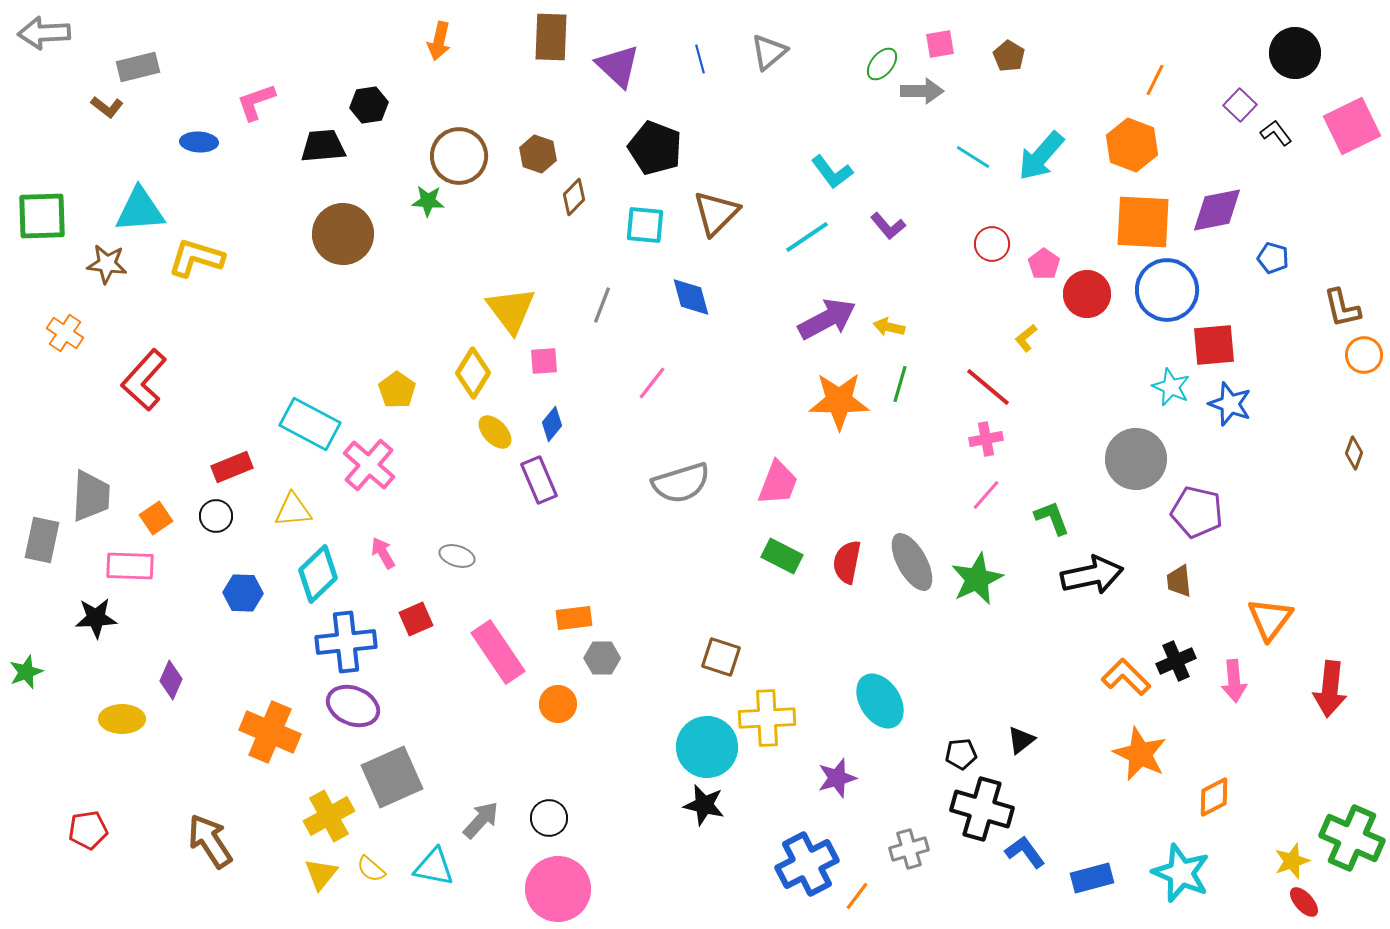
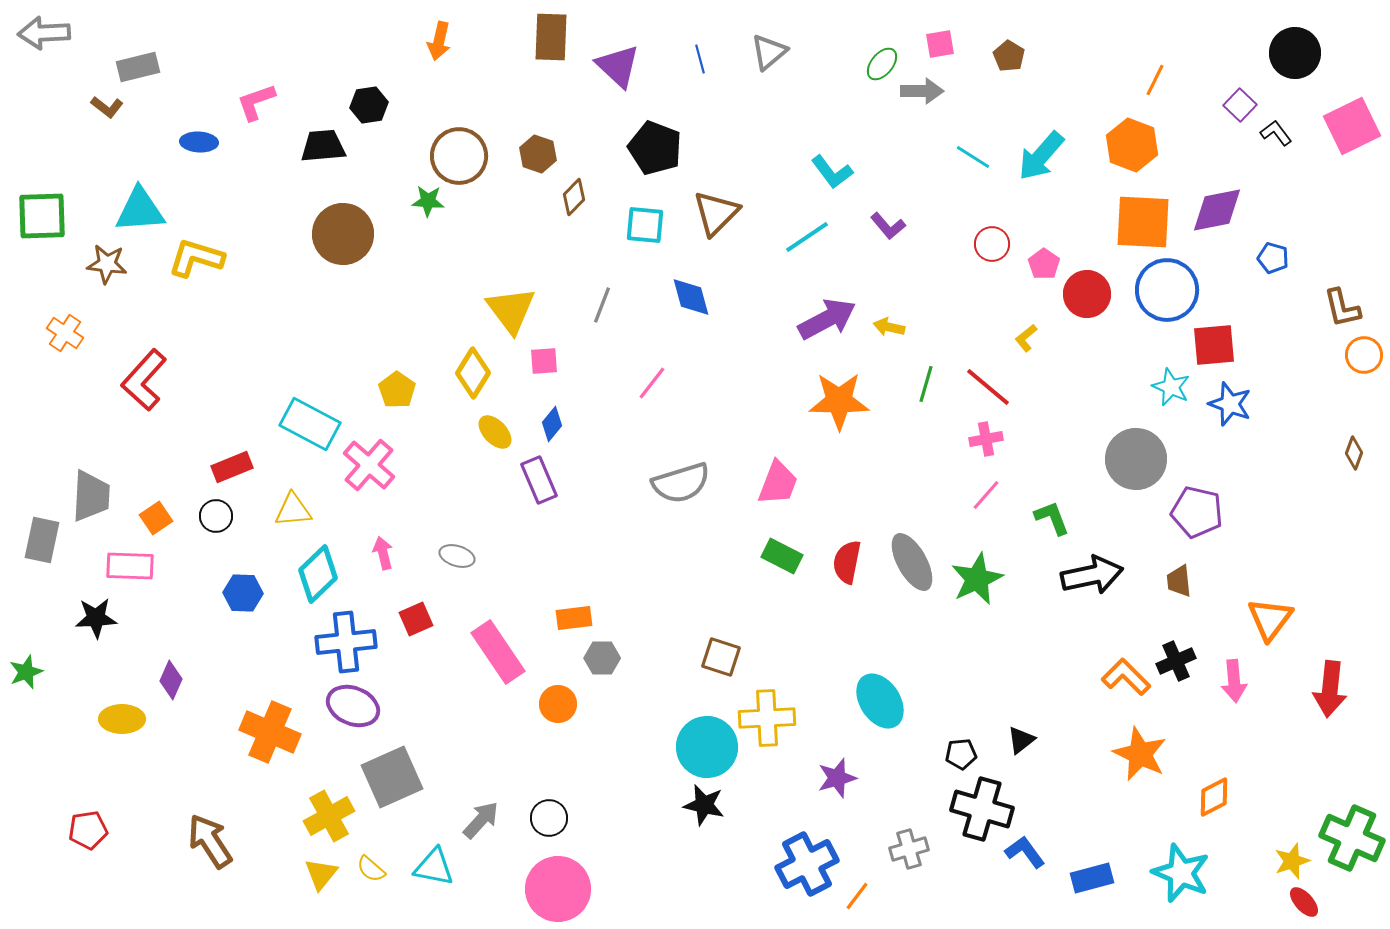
green line at (900, 384): moved 26 px right
pink arrow at (383, 553): rotated 16 degrees clockwise
